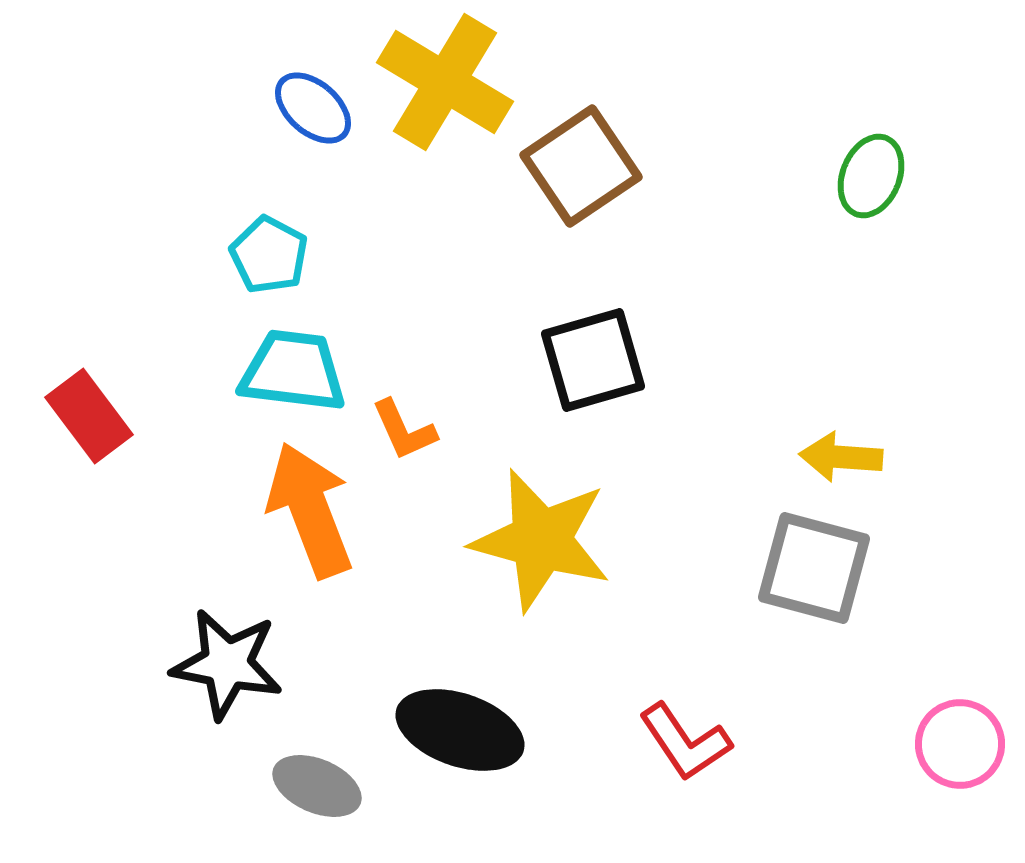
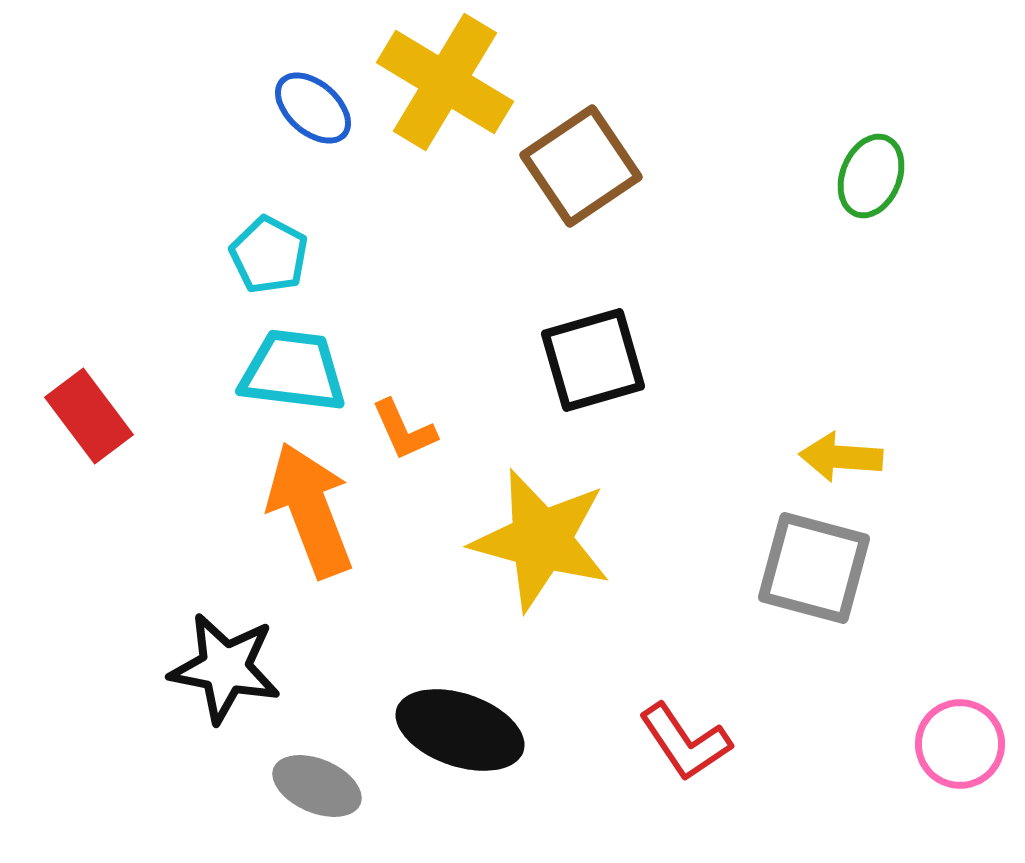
black star: moved 2 px left, 4 px down
